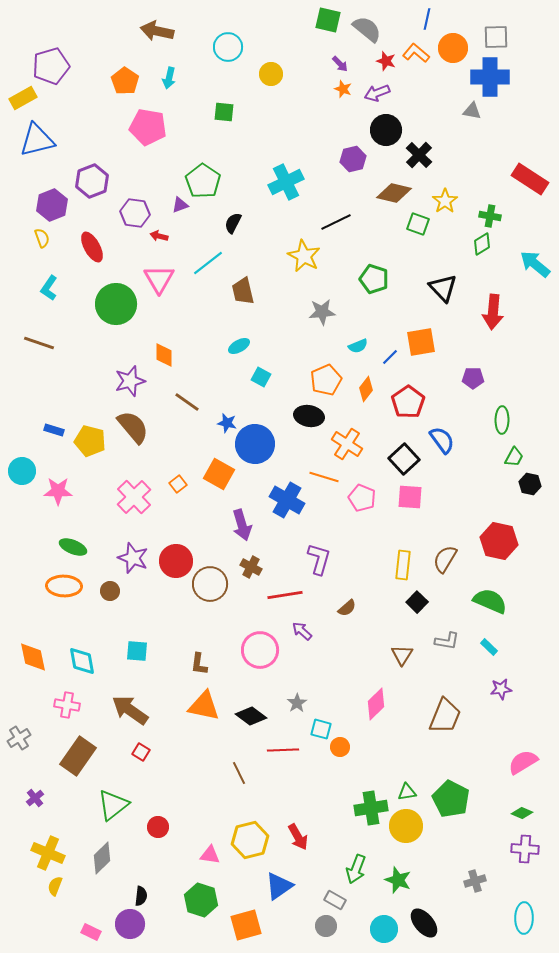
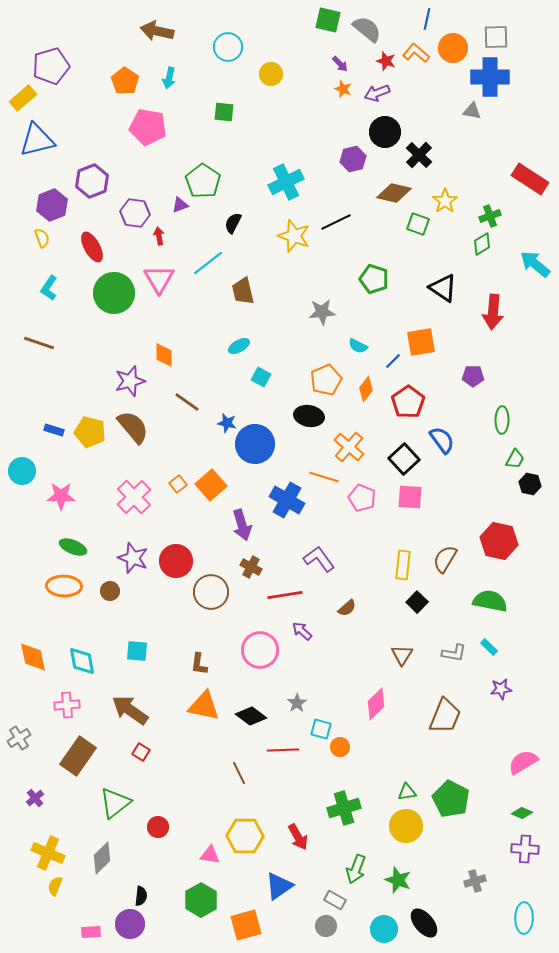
yellow rectangle at (23, 98): rotated 12 degrees counterclockwise
black circle at (386, 130): moved 1 px left, 2 px down
green cross at (490, 216): rotated 30 degrees counterclockwise
red arrow at (159, 236): rotated 66 degrees clockwise
yellow star at (304, 256): moved 10 px left, 20 px up; rotated 8 degrees counterclockwise
black triangle at (443, 288): rotated 12 degrees counterclockwise
green circle at (116, 304): moved 2 px left, 11 px up
cyan semicircle at (358, 346): rotated 48 degrees clockwise
blue line at (390, 357): moved 3 px right, 4 px down
purple pentagon at (473, 378): moved 2 px up
yellow pentagon at (90, 441): moved 9 px up
orange cross at (347, 444): moved 2 px right, 3 px down; rotated 8 degrees clockwise
green trapezoid at (514, 457): moved 1 px right, 2 px down
orange square at (219, 474): moved 8 px left, 11 px down; rotated 20 degrees clockwise
pink star at (58, 491): moved 3 px right, 5 px down
purple L-shape at (319, 559): rotated 52 degrees counterclockwise
brown circle at (210, 584): moved 1 px right, 8 px down
green semicircle at (490, 601): rotated 12 degrees counterclockwise
gray L-shape at (447, 641): moved 7 px right, 12 px down
pink cross at (67, 705): rotated 15 degrees counterclockwise
green triangle at (113, 805): moved 2 px right, 2 px up
green cross at (371, 808): moved 27 px left; rotated 8 degrees counterclockwise
yellow hexagon at (250, 840): moved 5 px left, 4 px up; rotated 15 degrees clockwise
green hexagon at (201, 900): rotated 12 degrees clockwise
pink rectangle at (91, 932): rotated 30 degrees counterclockwise
